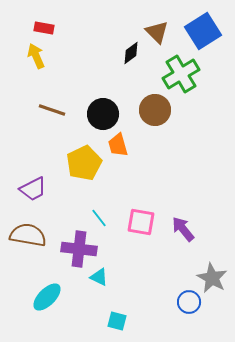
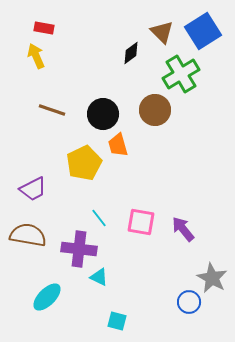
brown triangle: moved 5 px right
